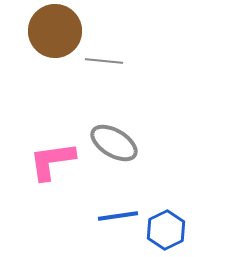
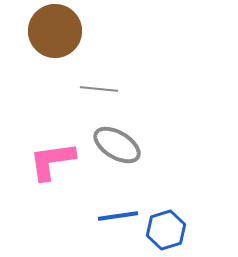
gray line: moved 5 px left, 28 px down
gray ellipse: moved 3 px right, 2 px down
blue hexagon: rotated 9 degrees clockwise
